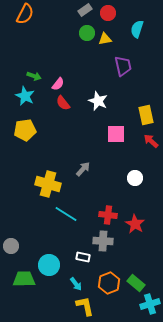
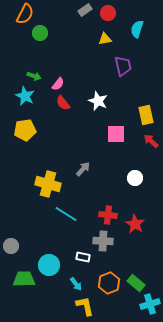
green circle: moved 47 px left
